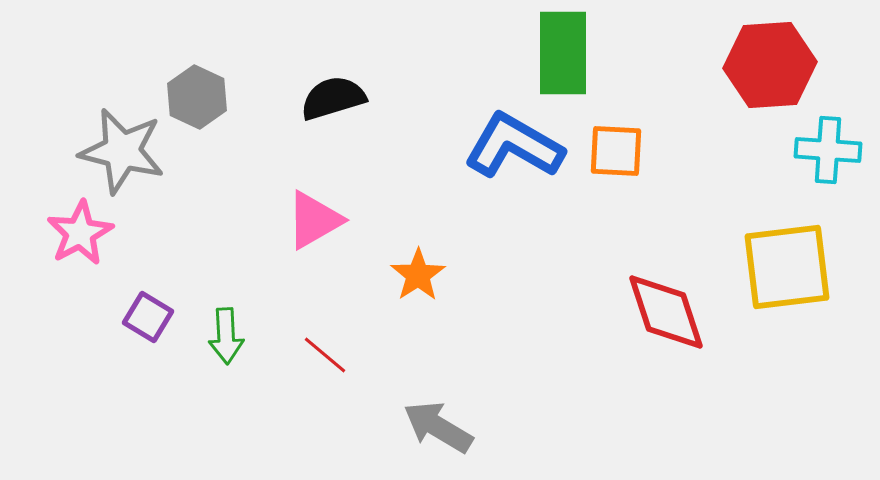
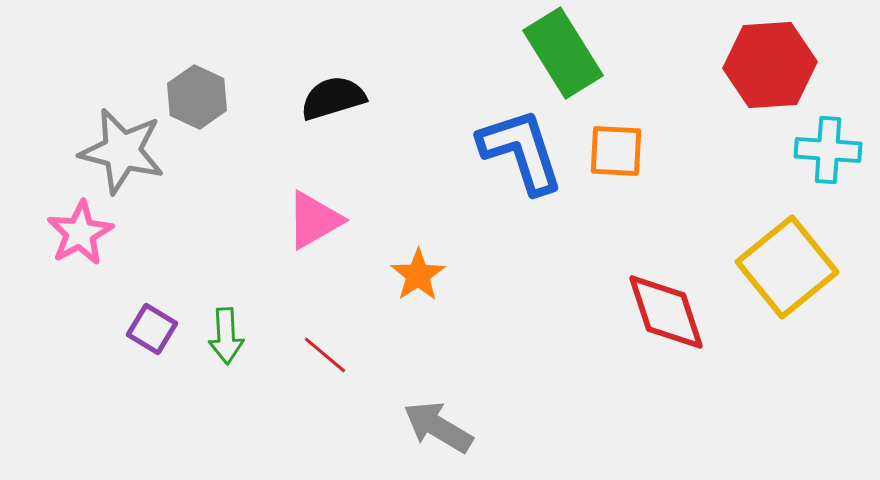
green rectangle: rotated 32 degrees counterclockwise
blue L-shape: moved 7 px right, 5 px down; rotated 42 degrees clockwise
yellow square: rotated 32 degrees counterclockwise
purple square: moved 4 px right, 12 px down
